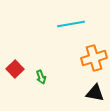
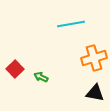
green arrow: rotated 136 degrees clockwise
